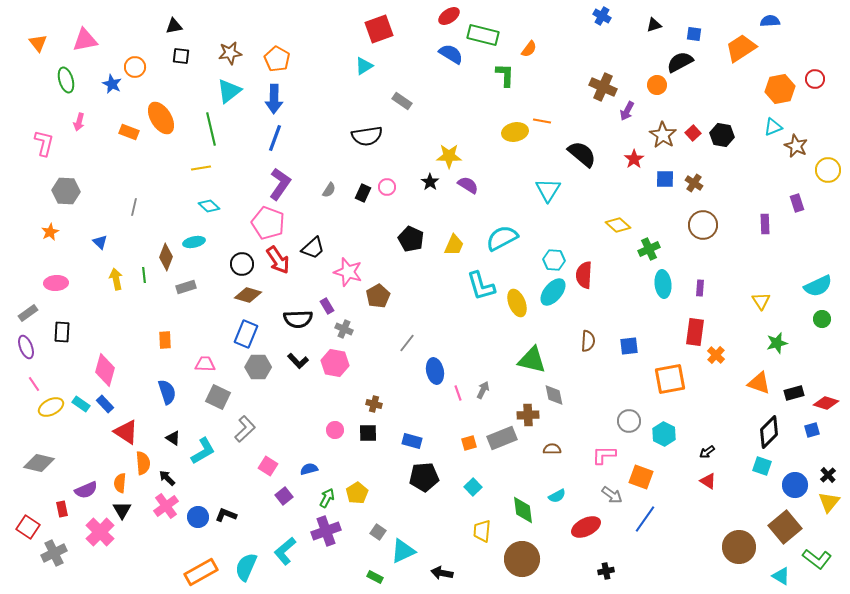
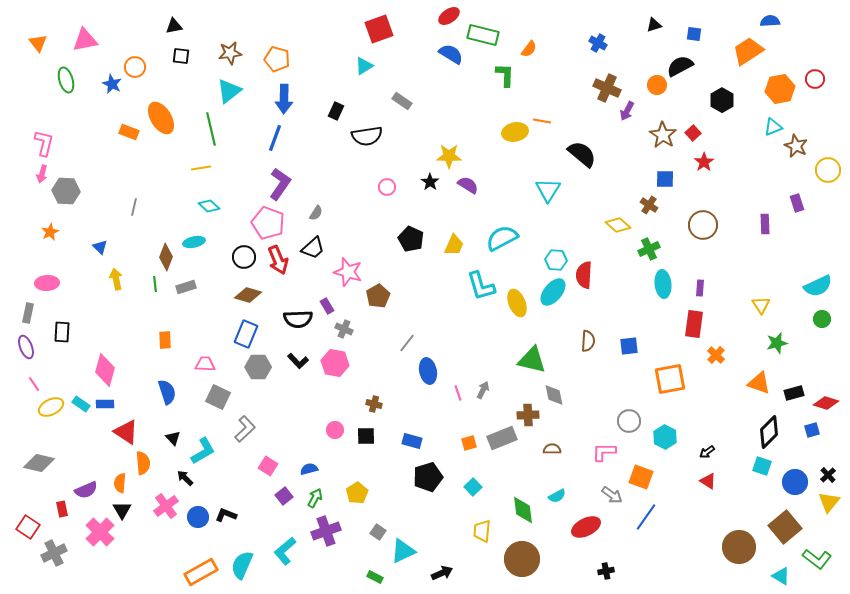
blue cross at (602, 16): moved 4 px left, 27 px down
orange trapezoid at (741, 48): moved 7 px right, 3 px down
orange pentagon at (277, 59): rotated 15 degrees counterclockwise
black semicircle at (680, 62): moved 4 px down
brown cross at (603, 87): moved 4 px right, 1 px down
blue arrow at (274, 99): moved 10 px right
pink arrow at (79, 122): moved 37 px left, 52 px down
black hexagon at (722, 135): moved 35 px up; rotated 20 degrees clockwise
red star at (634, 159): moved 70 px right, 3 px down
brown cross at (694, 183): moved 45 px left, 22 px down
gray semicircle at (329, 190): moved 13 px left, 23 px down
black rectangle at (363, 193): moved 27 px left, 82 px up
blue triangle at (100, 242): moved 5 px down
red arrow at (278, 260): rotated 12 degrees clockwise
cyan hexagon at (554, 260): moved 2 px right
black circle at (242, 264): moved 2 px right, 7 px up
green line at (144, 275): moved 11 px right, 9 px down
pink ellipse at (56, 283): moved 9 px left
yellow triangle at (761, 301): moved 4 px down
gray rectangle at (28, 313): rotated 42 degrees counterclockwise
red rectangle at (695, 332): moved 1 px left, 8 px up
blue ellipse at (435, 371): moved 7 px left
blue rectangle at (105, 404): rotated 48 degrees counterclockwise
black square at (368, 433): moved 2 px left, 3 px down
cyan hexagon at (664, 434): moved 1 px right, 3 px down
black triangle at (173, 438): rotated 14 degrees clockwise
pink L-shape at (604, 455): moved 3 px up
black pentagon at (424, 477): moved 4 px right; rotated 12 degrees counterclockwise
black arrow at (167, 478): moved 18 px right
blue circle at (795, 485): moved 3 px up
green arrow at (327, 498): moved 12 px left
blue line at (645, 519): moved 1 px right, 2 px up
cyan semicircle at (246, 567): moved 4 px left, 2 px up
black arrow at (442, 573): rotated 145 degrees clockwise
